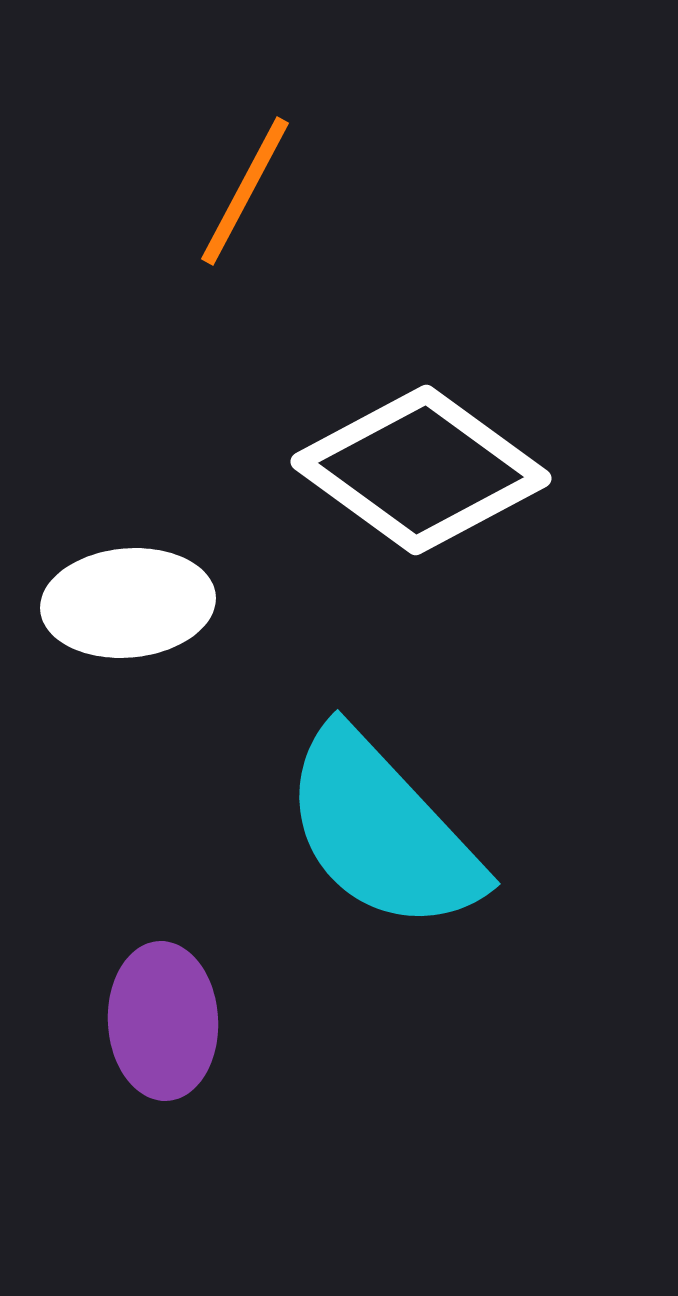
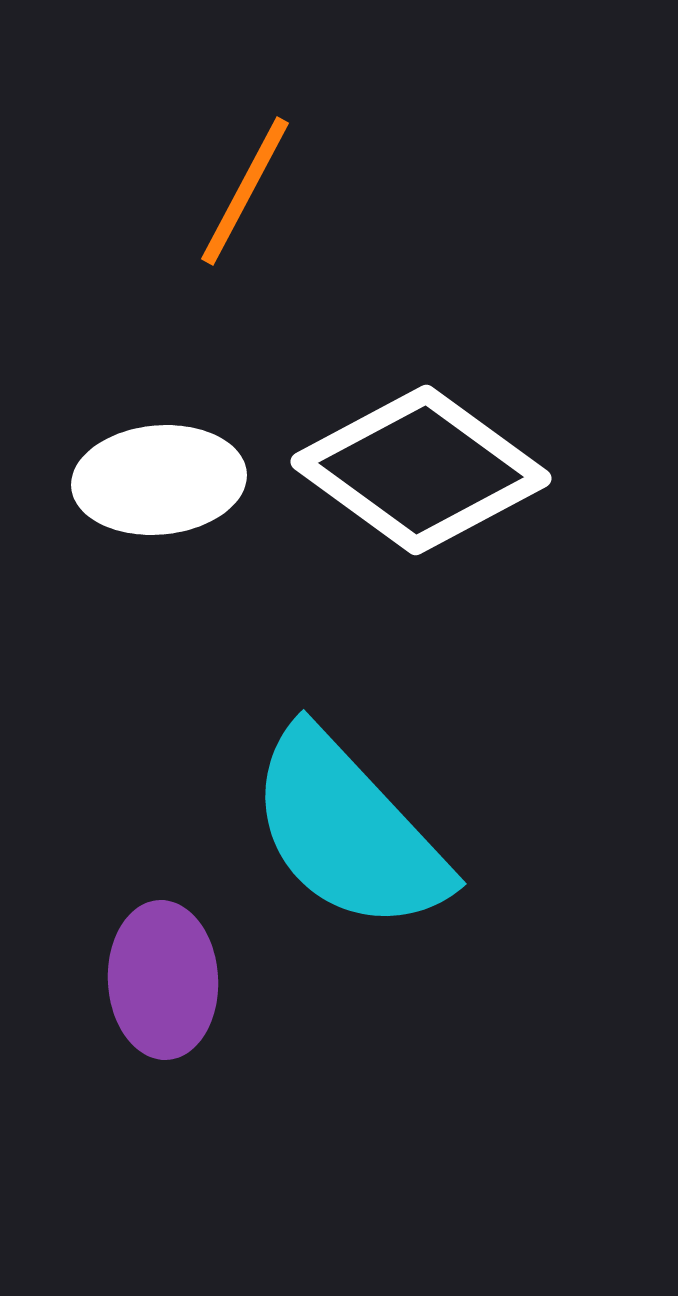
white ellipse: moved 31 px right, 123 px up
cyan semicircle: moved 34 px left
purple ellipse: moved 41 px up
